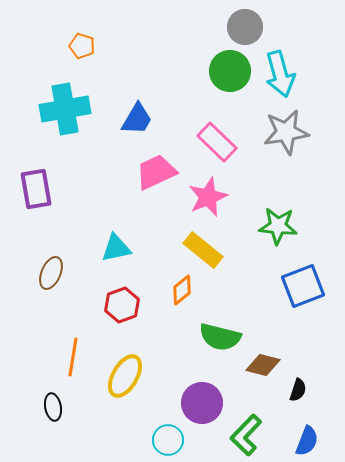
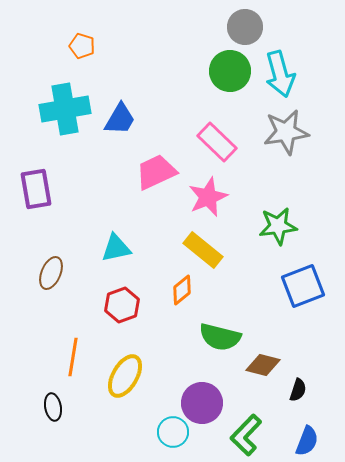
blue trapezoid: moved 17 px left
green star: rotated 12 degrees counterclockwise
cyan circle: moved 5 px right, 8 px up
